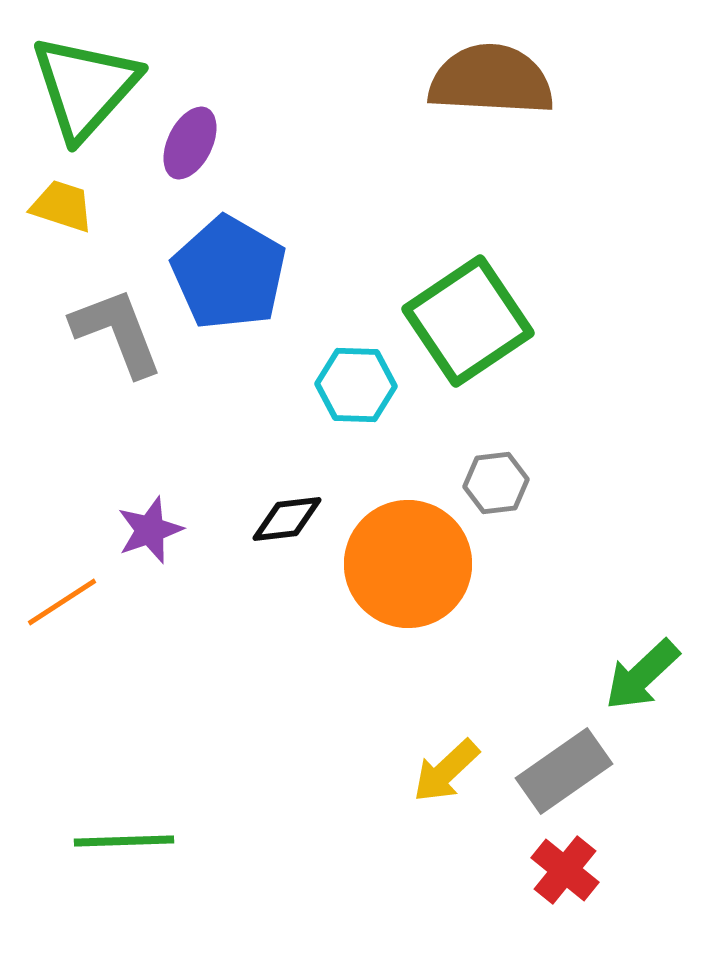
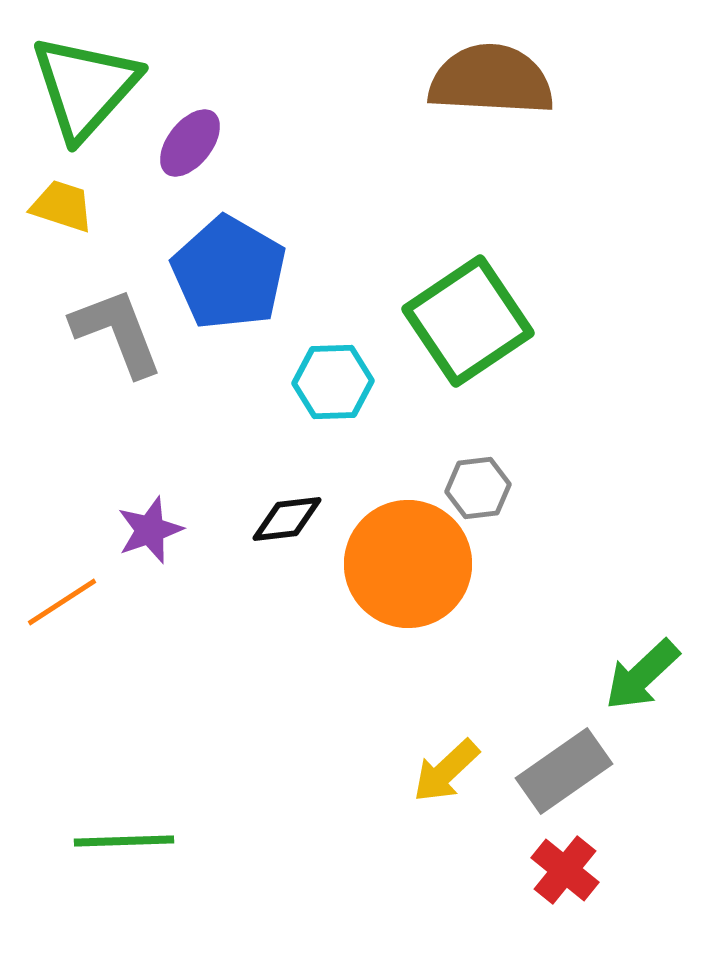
purple ellipse: rotated 12 degrees clockwise
cyan hexagon: moved 23 px left, 3 px up; rotated 4 degrees counterclockwise
gray hexagon: moved 18 px left, 5 px down
